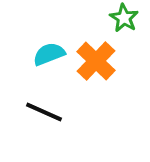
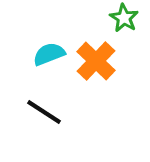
black line: rotated 9 degrees clockwise
